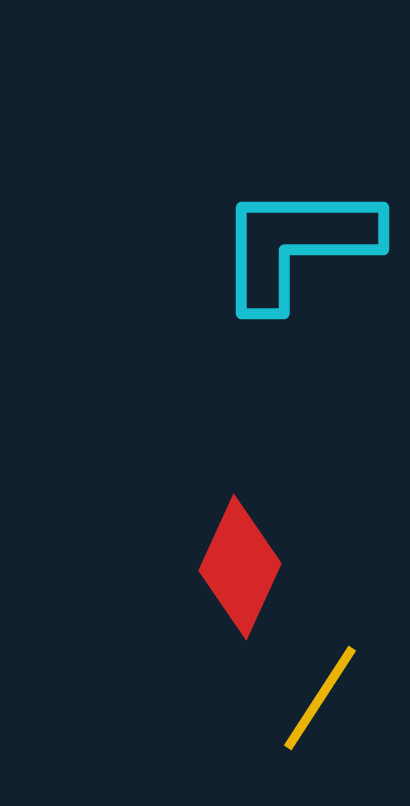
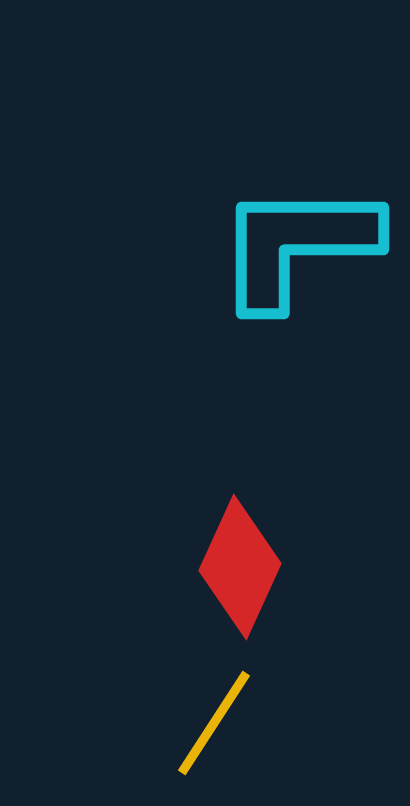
yellow line: moved 106 px left, 25 px down
